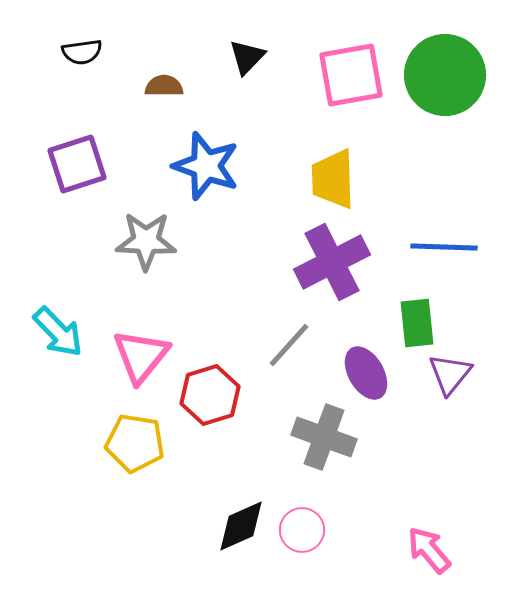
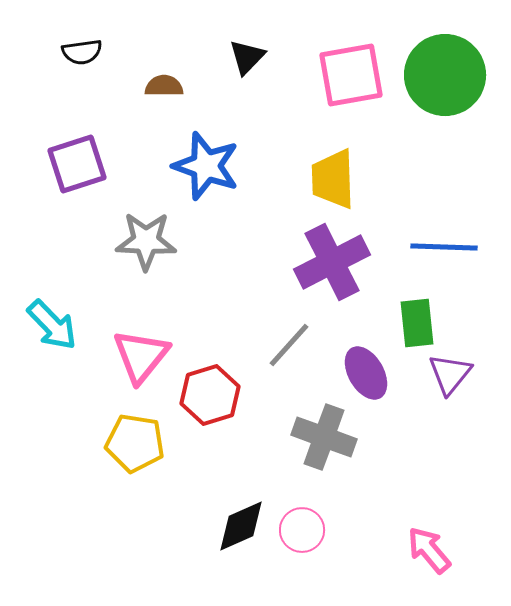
cyan arrow: moved 6 px left, 7 px up
